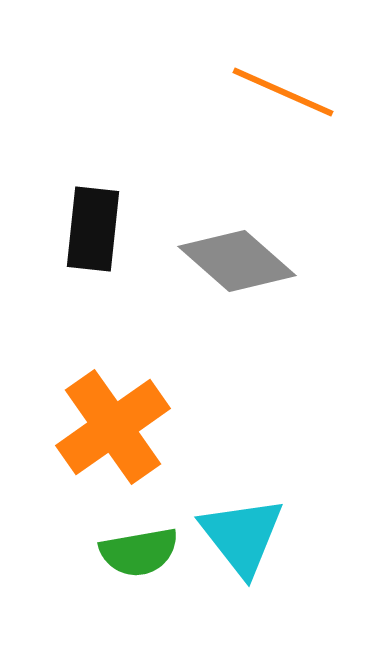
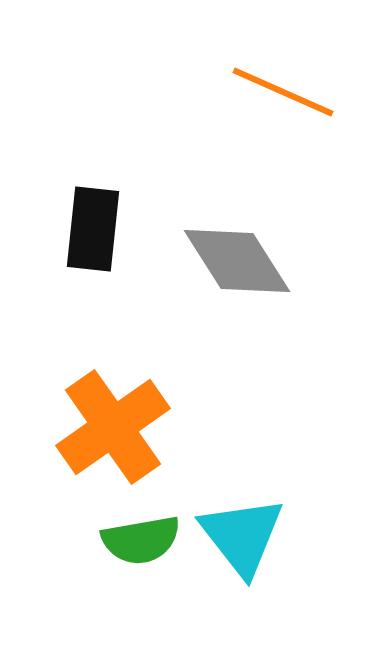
gray diamond: rotated 16 degrees clockwise
green semicircle: moved 2 px right, 12 px up
